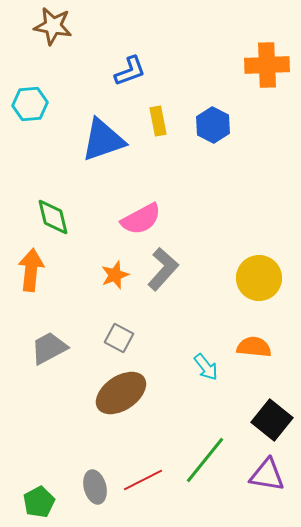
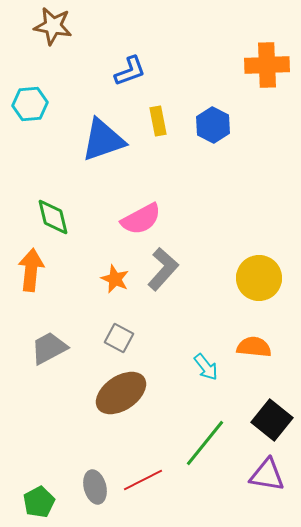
orange star: moved 4 px down; rotated 28 degrees counterclockwise
green line: moved 17 px up
